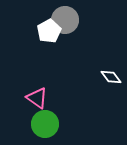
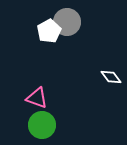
gray circle: moved 2 px right, 2 px down
pink triangle: rotated 15 degrees counterclockwise
green circle: moved 3 px left, 1 px down
